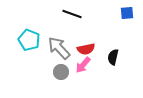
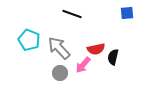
red semicircle: moved 10 px right
gray circle: moved 1 px left, 1 px down
